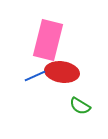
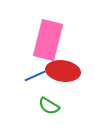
red ellipse: moved 1 px right, 1 px up
green semicircle: moved 31 px left
